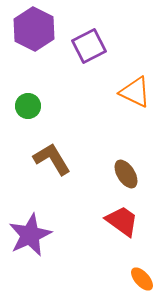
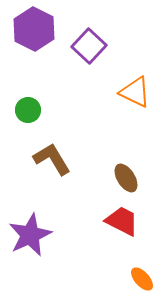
purple square: rotated 20 degrees counterclockwise
green circle: moved 4 px down
brown ellipse: moved 4 px down
red trapezoid: rotated 9 degrees counterclockwise
